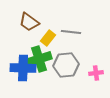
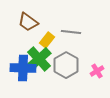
brown trapezoid: moved 1 px left
yellow rectangle: moved 1 px left, 2 px down
green cross: rotated 25 degrees counterclockwise
gray hexagon: rotated 25 degrees counterclockwise
pink cross: moved 1 px right, 2 px up; rotated 24 degrees counterclockwise
